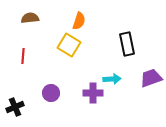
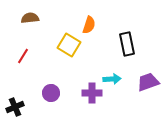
orange semicircle: moved 10 px right, 4 px down
red line: rotated 28 degrees clockwise
purple trapezoid: moved 3 px left, 4 px down
purple cross: moved 1 px left
